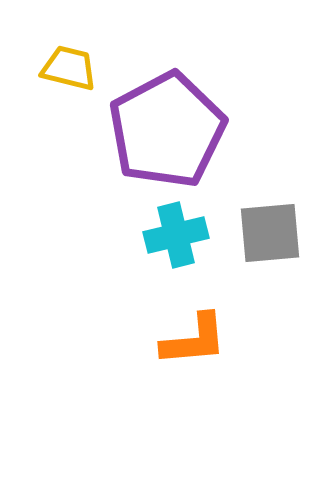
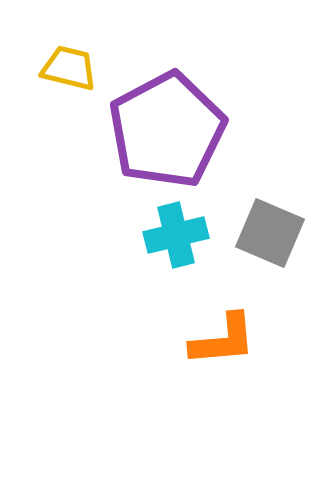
gray square: rotated 28 degrees clockwise
orange L-shape: moved 29 px right
